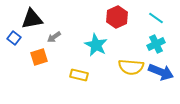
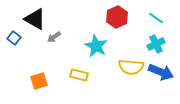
black triangle: moved 3 px right; rotated 40 degrees clockwise
cyan star: moved 1 px down
orange square: moved 24 px down
